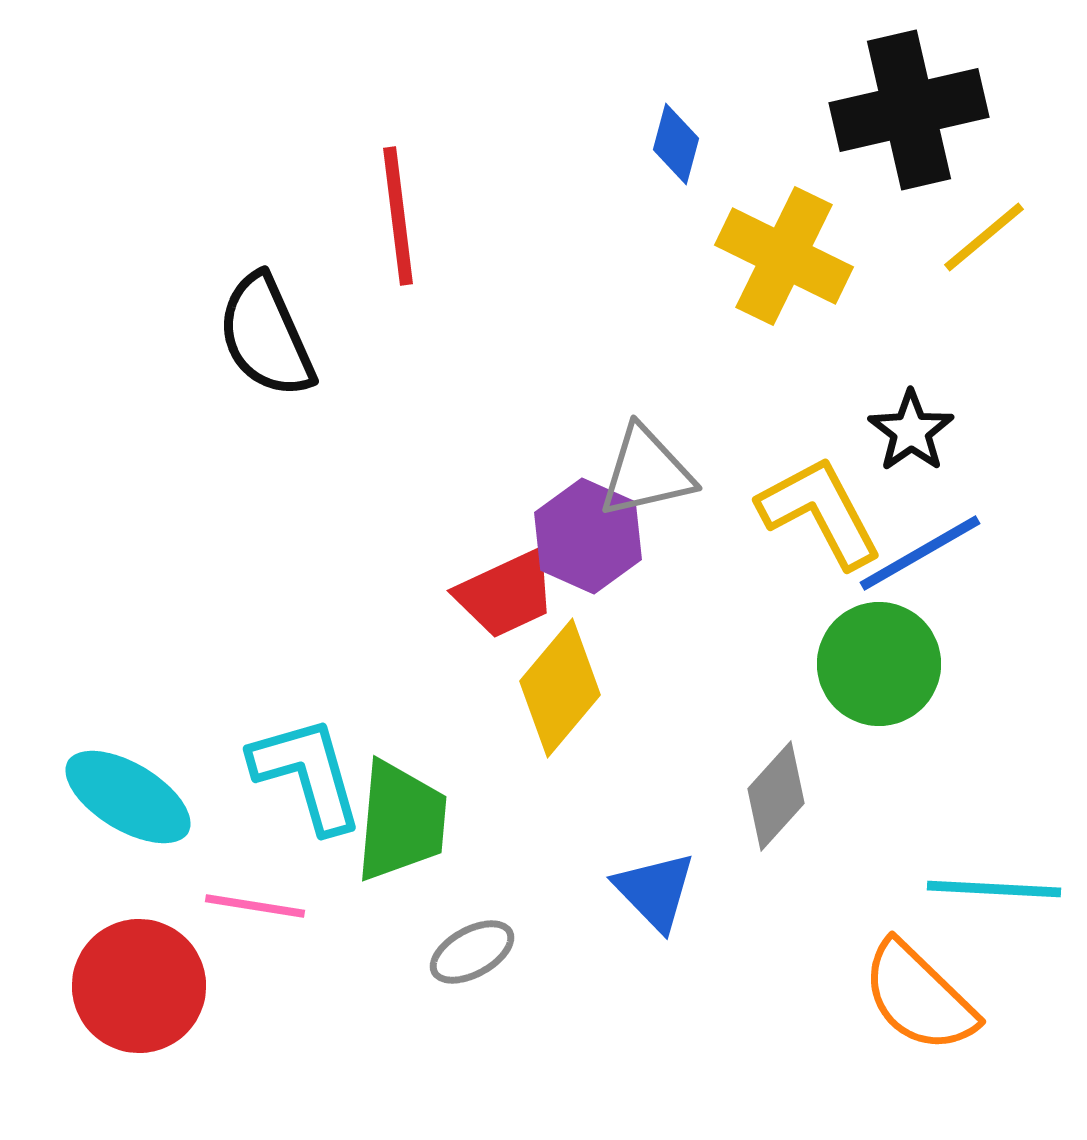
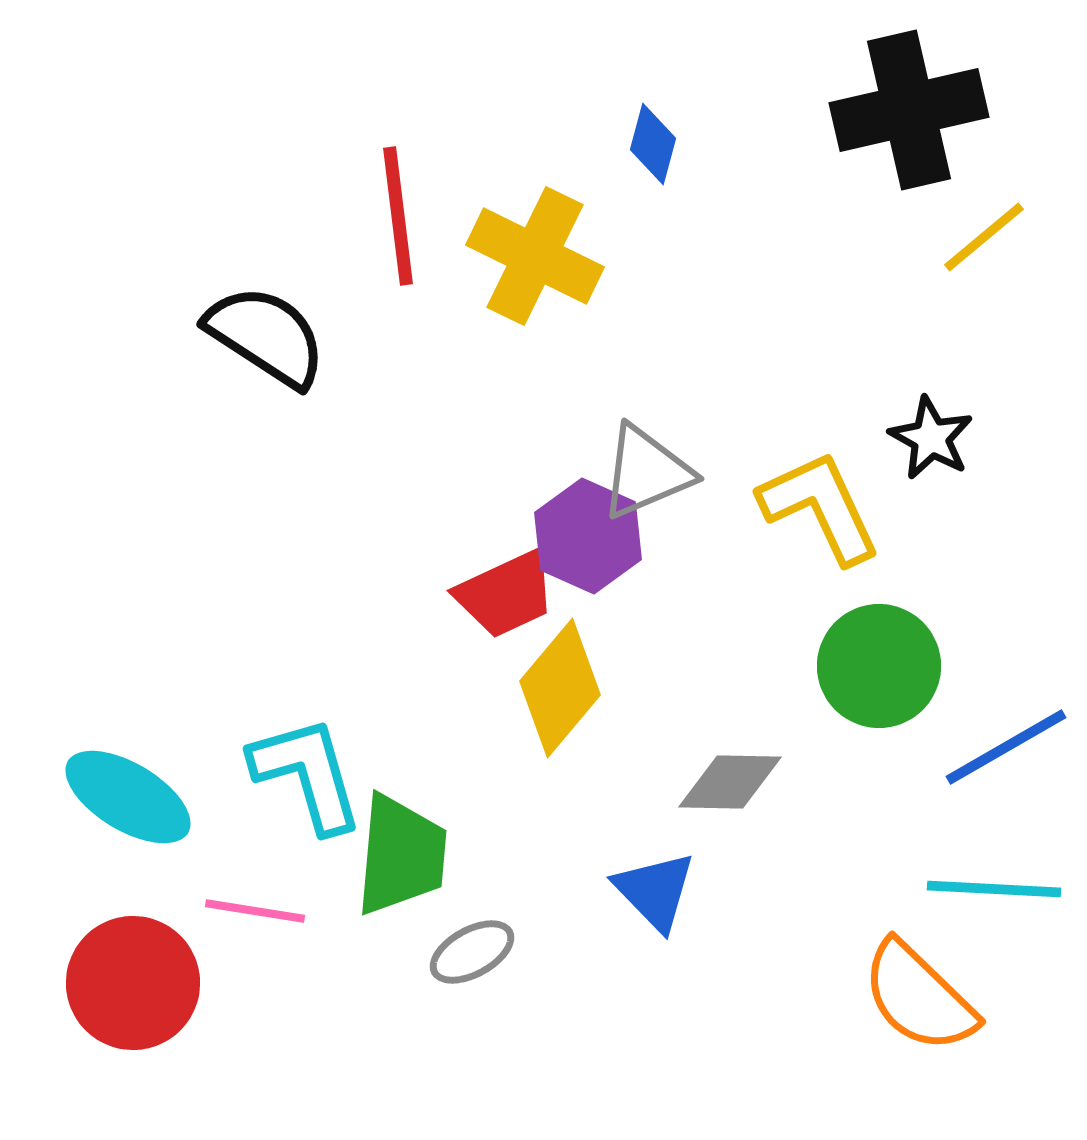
blue diamond: moved 23 px left
yellow cross: moved 249 px left
black semicircle: rotated 147 degrees clockwise
black star: moved 20 px right, 7 px down; rotated 8 degrees counterclockwise
gray triangle: rotated 10 degrees counterclockwise
yellow L-shape: moved 5 px up; rotated 3 degrees clockwise
blue line: moved 86 px right, 194 px down
green circle: moved 2 px down
gray diamond: moved 46 px left, 14 px up; rotated 49 degrees clockwise
green trapezoid: moved 34 px down
pink line: moved 5 px down
red circle: moved 6 px left, 3 px up
